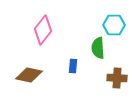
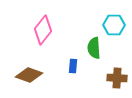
green semicircle: moved 4 px left
brown diamond: rotated 8 degrees clockwise
